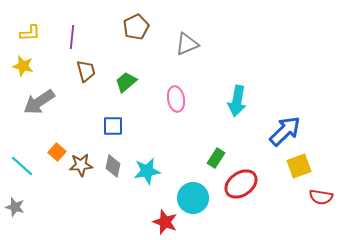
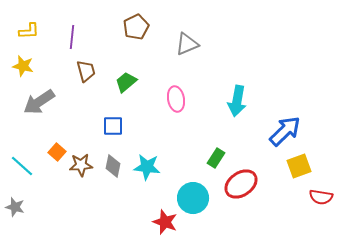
yellow L-shape: moved 1 px left, 2 px up
cyan star: moved 4 px up; rotated 16 degrees clockwise
